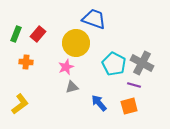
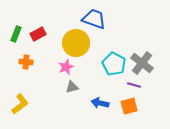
red rectangle: rotated 21 degrees clockwise
gray cross: rotated 10 degrees clockwise
blue arrow: moved 1 px right; rotated 36 degrees counterclockwise
